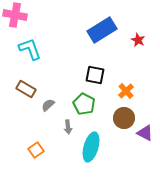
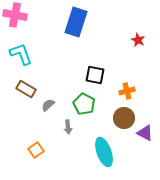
blue rectangle: moved 26 px left, 8 px up; rotated 40 degrees counterclockwise
cyan L-shape: moved 9 px left, 5 px down
orange cross: moved 1 px right; rotated 28 degrees clockwise
cyan ellipse: moved 13 px right, 5 px down; rotated 36 degrees counterclockwise
